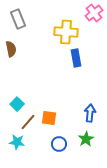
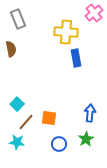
brown line: moved 2 px left
